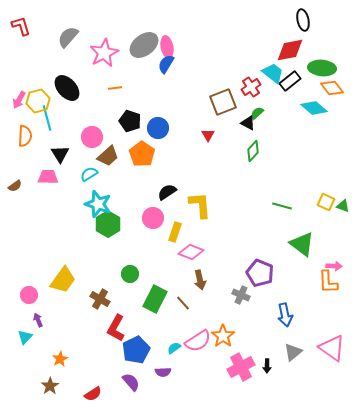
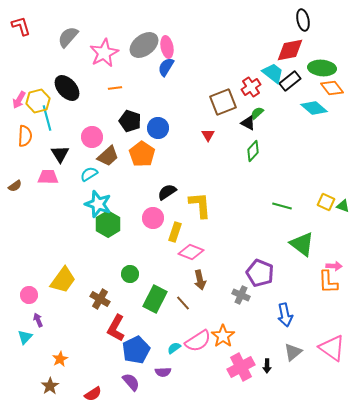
blue semicircle at (166, 64): moved 3 px down
